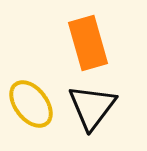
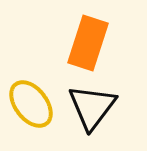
orange rectangle: rotated 34 degrees clockwise
